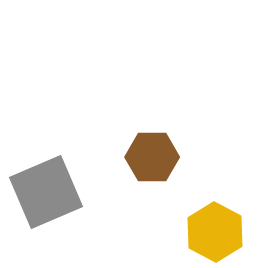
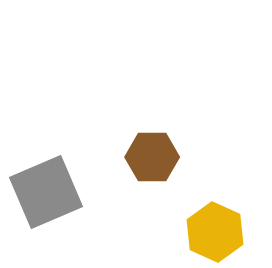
yellow hexagon: rotated 4 degrees counterclockwise
